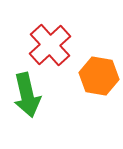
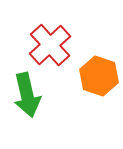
orange hexagon: rotated 9 degrees clockwise
